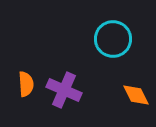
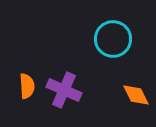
orange semicircle: moved 1 px right, 2 px down
